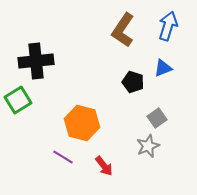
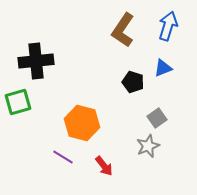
green square: moved 2 px down; rotated 16 degrees clockwise
